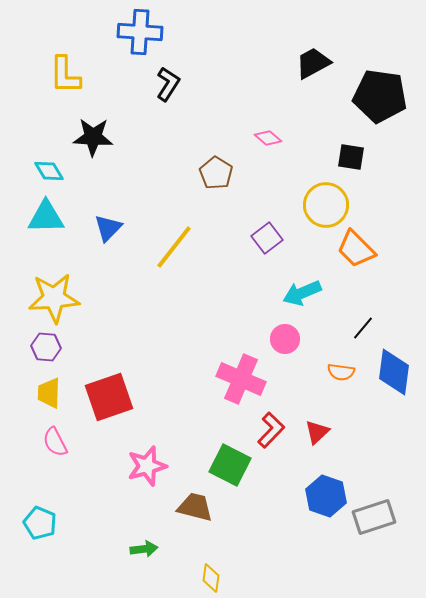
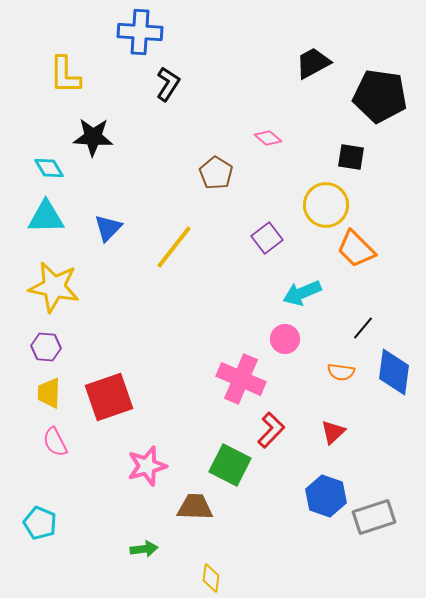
cyan diamond: moved 3 px up
yellow star: moved 11 px up; rotated 15 degrees clockwise
red triangle: moved 16 px right
brown trapezoid: rotated 12 degrees counterclockwise
